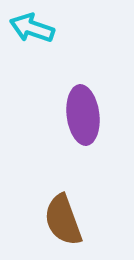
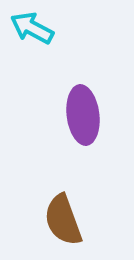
cyan arrow: rotated 9 degrees clockwise
